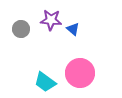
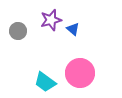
purple star: rotated 20 degrees counterclockwise
gray circle: moved 3 px left, 2 px down
